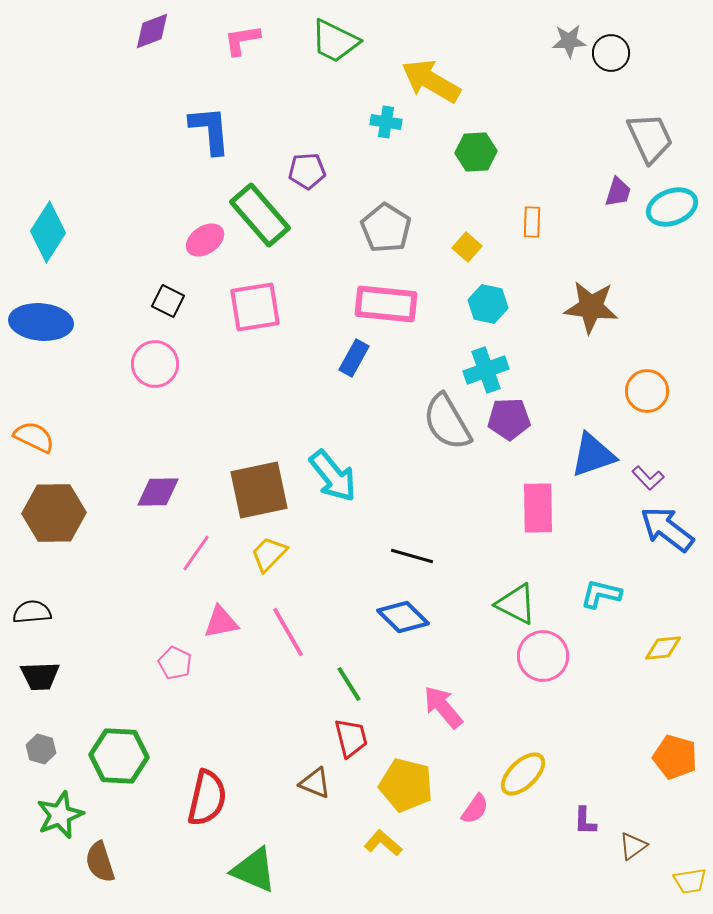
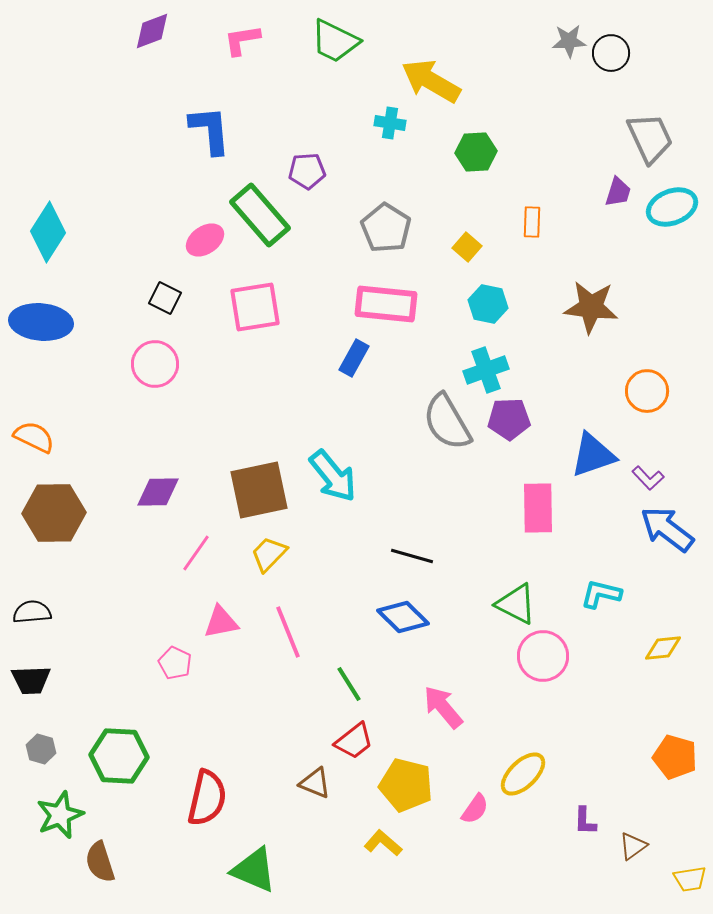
cyan cross at (386, 122): moved 4 px right, 1 px down
black square at (168, 301): moved 3 px left, 3 px up
pink line at (288, 632): rotated 8 degrees clockwise
black trapezoid at (40, 676): moved 9 px left, 4 px down
red trapezoid at (351, 738): moved 3 px right, 3 px down; rotated 66 degrees clockwise
yellow trapezoid at (690, 881): moved 2 px up
